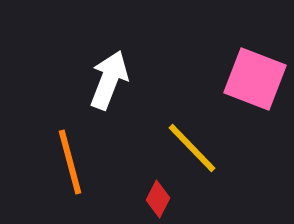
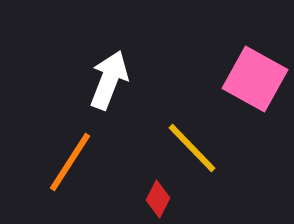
pink square: rotated 8 degrees clockwise
orange line: rotated 48 degrees clockwise
